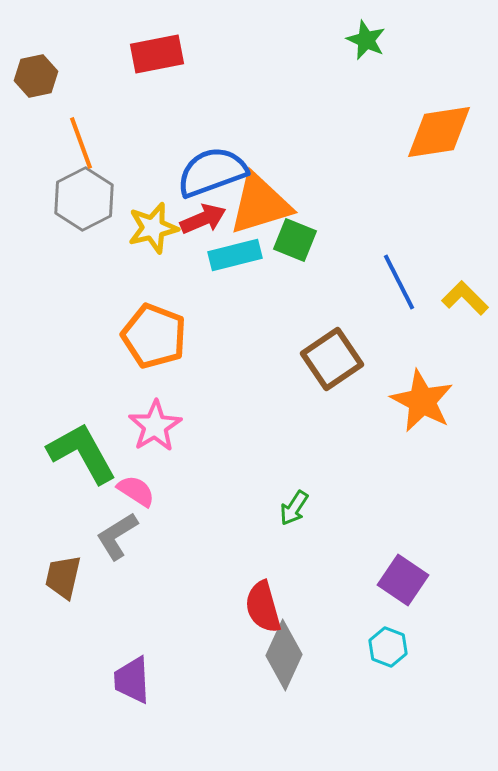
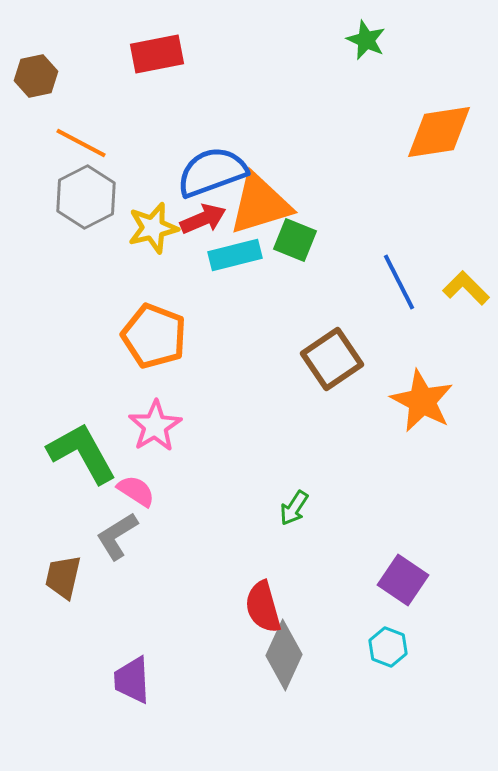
orange line: rotated 42 degrees counterclockwise
gray hexagon: moved 2 px right, 2 px up
yellow L-shape: moved 1 px right, 10 px up
